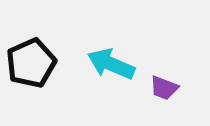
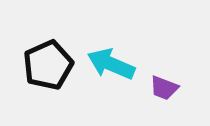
black pentagon: moved 17 px right, 2 px down
